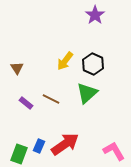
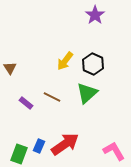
brown triangle: moved 7 px left
brown line: moved 1 px right, 2 px up
